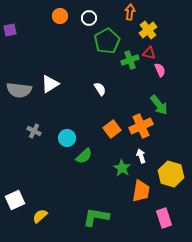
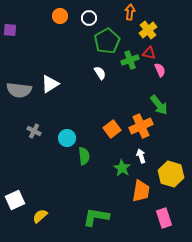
purple square: rotated 16 degrees clockwise
white semicircle: moved 16 px up
green semicircle: rotated 54 degrees counterclockwise
